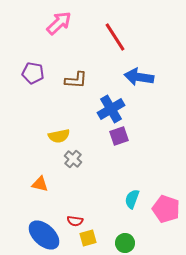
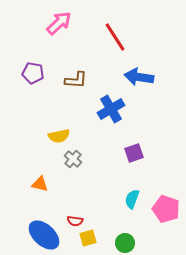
purple square: moved 15 px right, 17 px down
